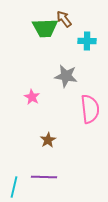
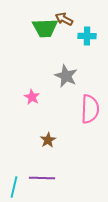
brown arrow: rotated 24 degrees counterclockwise
cyan cross: moved 5 px up
gray star: rotated 15 degrees clockwise
pink semicircle: rotated 8 degrees clockwise
purple line: moved 2 px left, 1 px down
